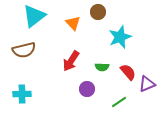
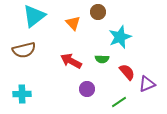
red arrow: rotated 85 degrees clockwise
green semicircle: moved 8 px up
red semicircle: moved 1 px left
